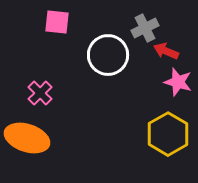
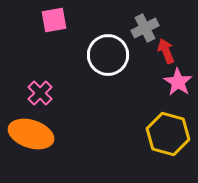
pink square: moved 3 px left, 2 px up; rotated 16 degrees counterclockwise
red arrow: rotated 45 degrees clockwise
pink star: rotated 16 degrees clockwise
yellow hexagon: rotated 15 degrees counterclockwise
orange ellipse: moved 4 px right, 4 px up
